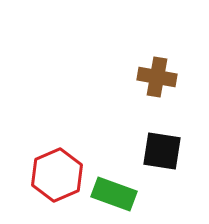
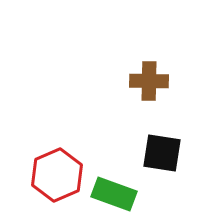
brown cross: moved 8 px left, 4 px down; rotated 9 degrees counterclockwise
black square: moved 2 px down
